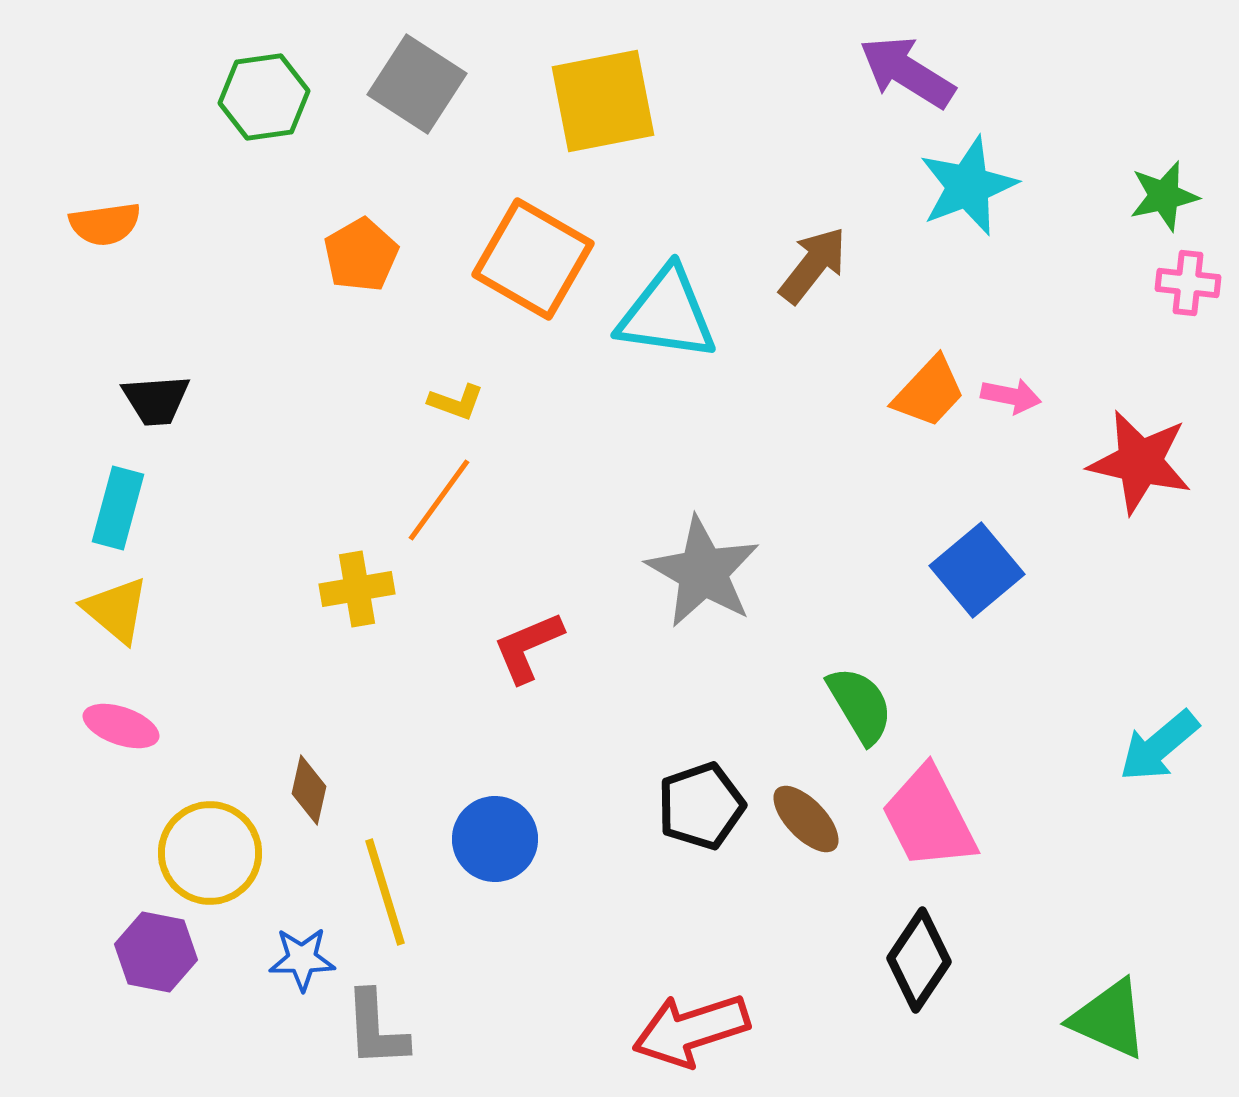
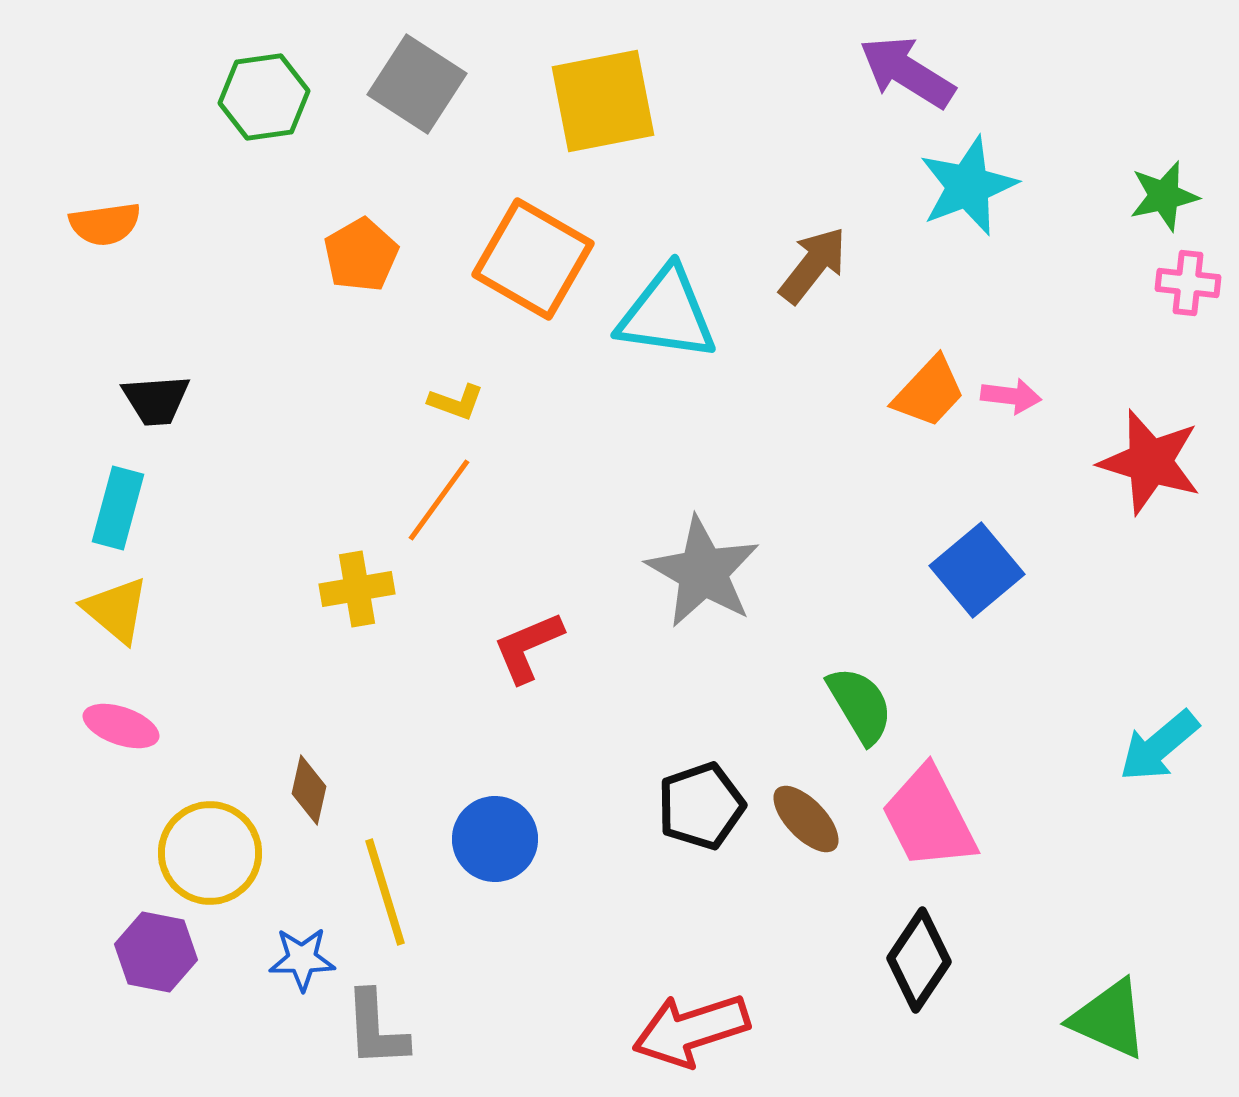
pink arrow: rotated 4 degrees counterclockwise
red star: moved 10 px right; rotated 4 degrees clockwise
